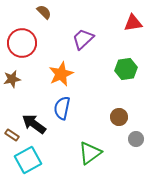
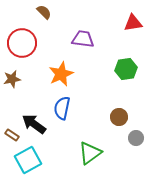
purple trapezoid: rotated 50 degrees clockwise
gray circle: moved 1 px up
